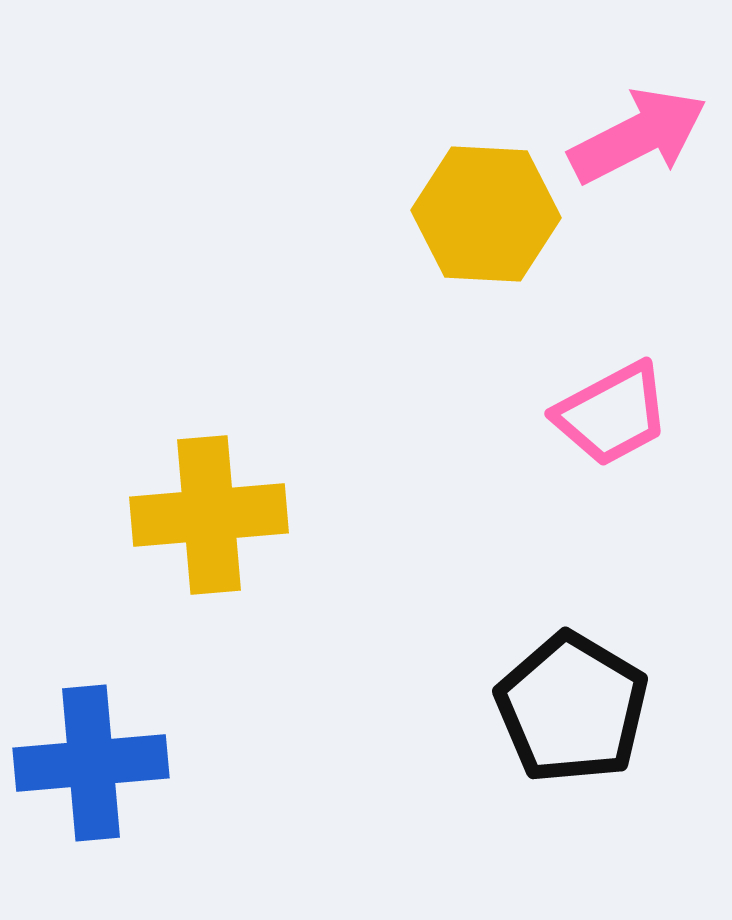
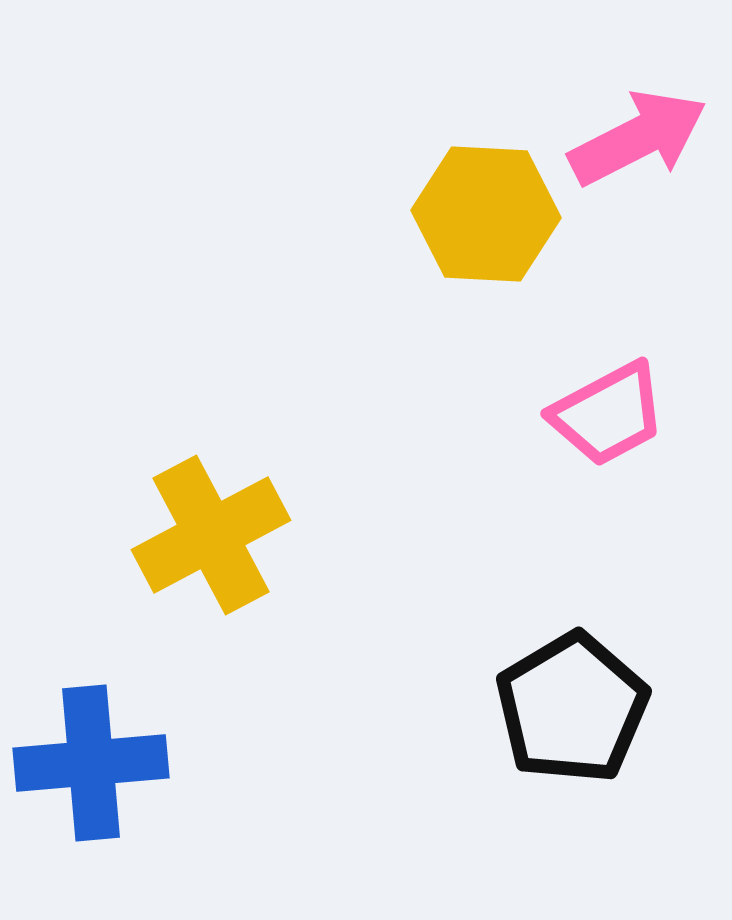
pink arrow: moved 2 px down
pink trapezoid: moved 4 px left
yellow cross: moved 2 px right, 20 px down; rotated 23 degrees counterclockwise
black pentagon: rotated 10 degrees clockwise
